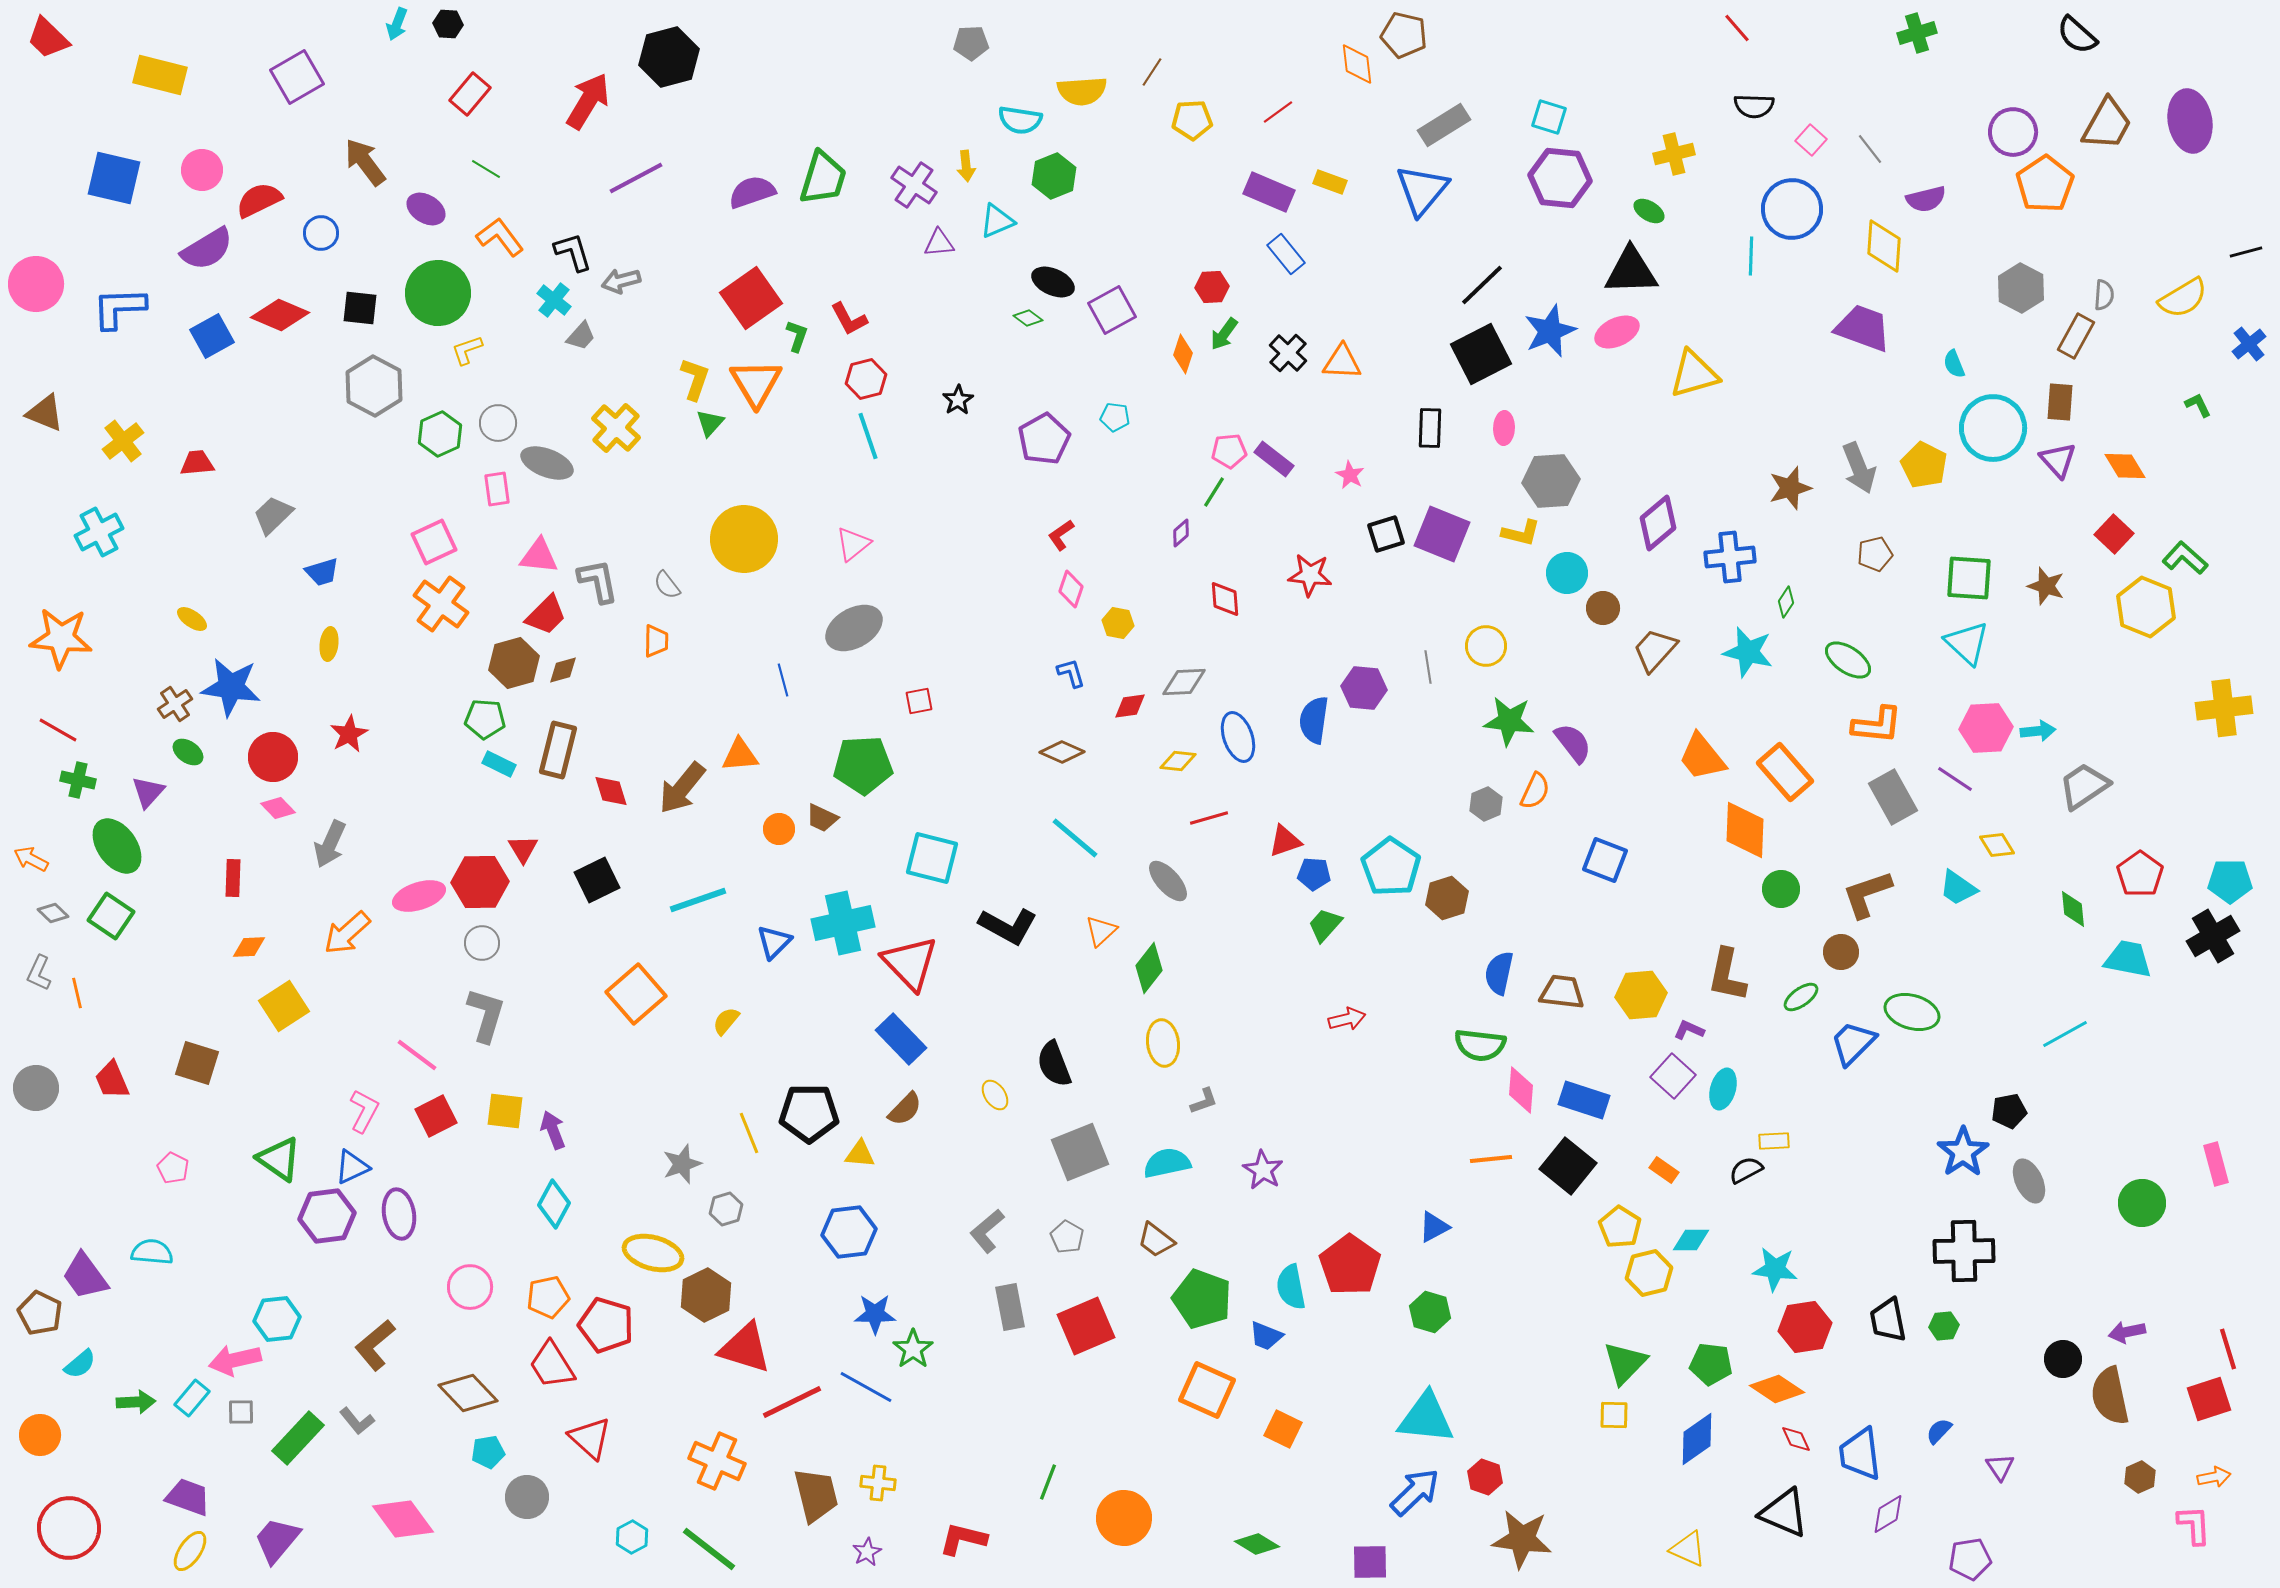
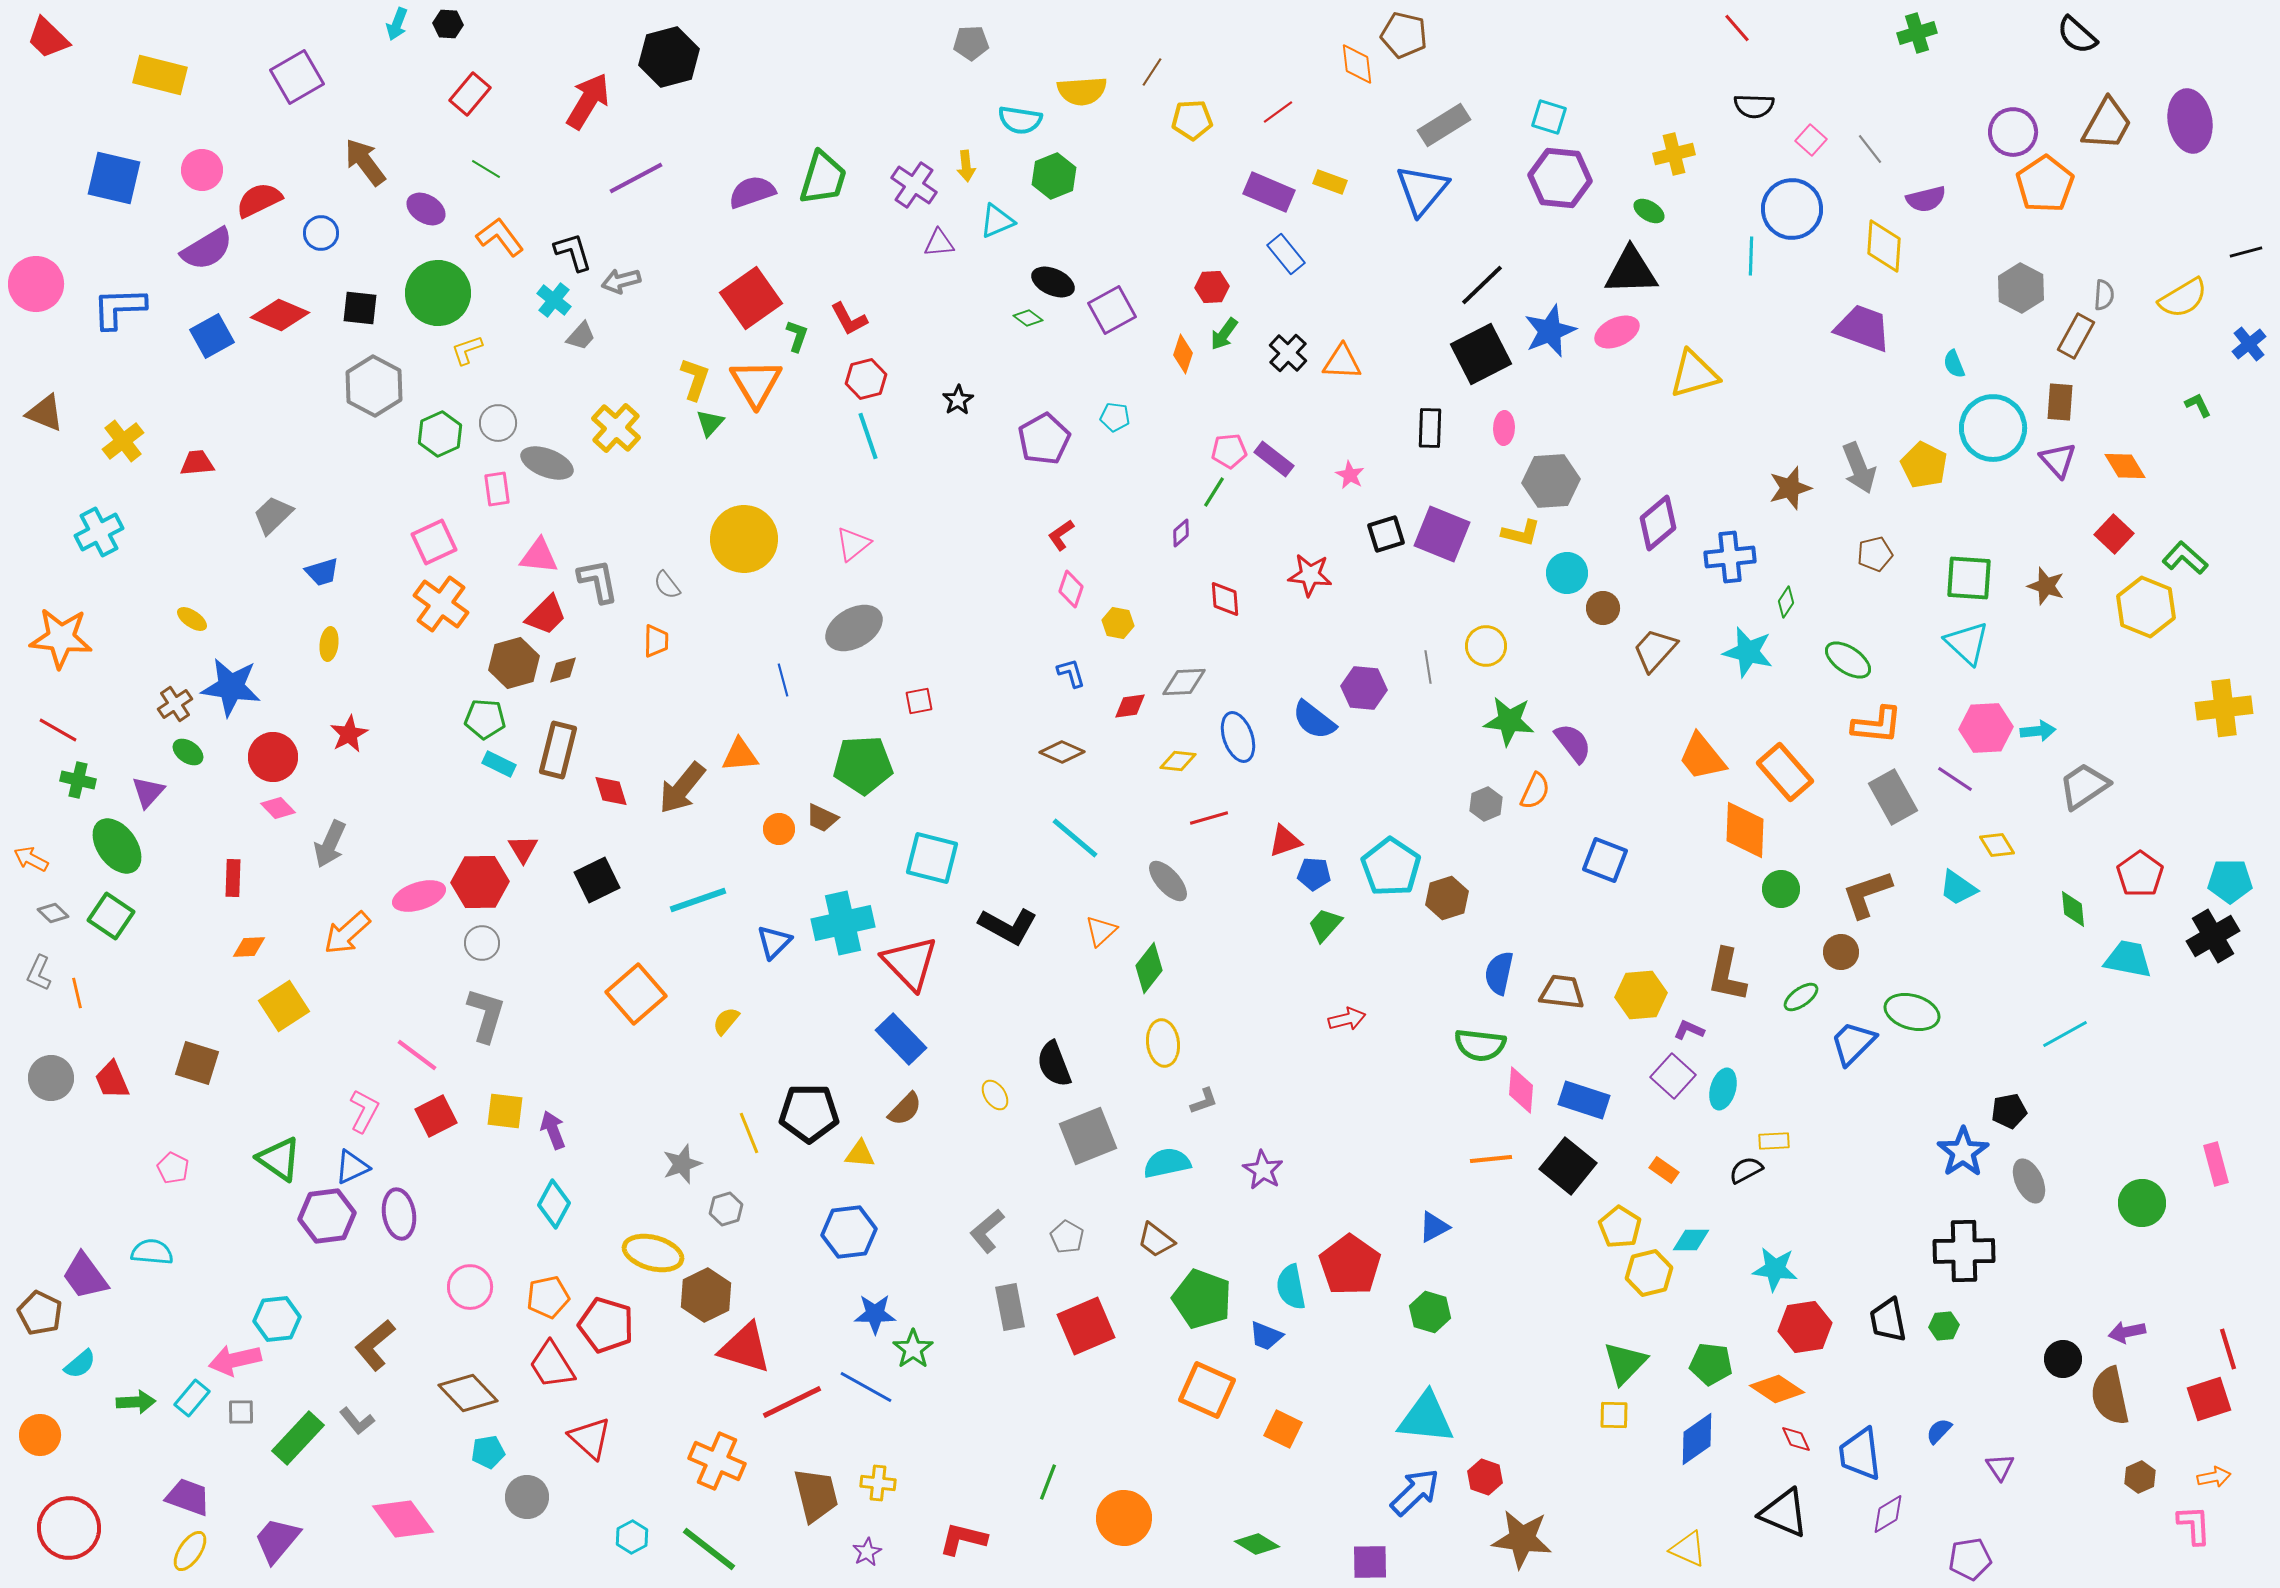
blue semicircle at (1314, 720): rotated 60 degrees counterclockwise
gray circle at (36, 1088): moved 15 px right, 10 px up
gray square at (1080, 1152): moved 8 px right, 16 px up
